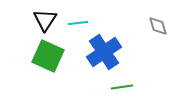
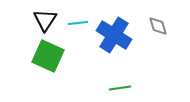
blue cross: moved 10 px right, 17 px up; rotated 24 degrees counterclockwise
green line: moved 2 px left, 1 px down
